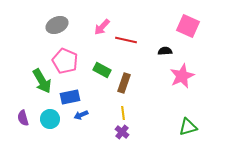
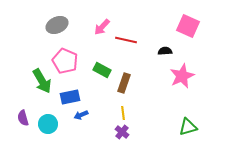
cyan circle: moved 2 px left, 5 px down
